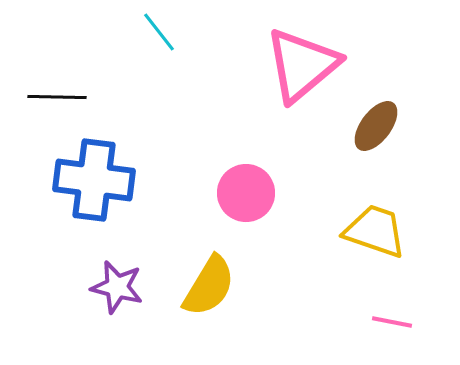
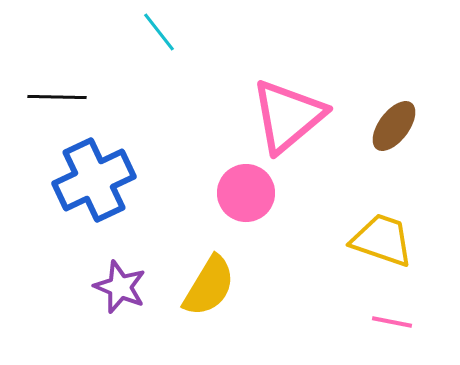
pink triangle: moved 14 px left, 51 px down
brown ellipse: moved 18 px right
blue cross: rotated 32 degrees counterclockwise
yellow trapezoid: moved 7 px right, 9 px down
purple star: moved 3 px right; rotated 8 degrees clockwise
